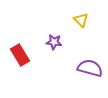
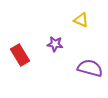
yellow triangle: rotated 21 degrees counterclockwise
purple star: moved 1 px right, 2 px down
